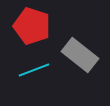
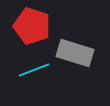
gray rectangle: moved 5 px left, 2 px up; rotated 21 degrees counterclockwise
